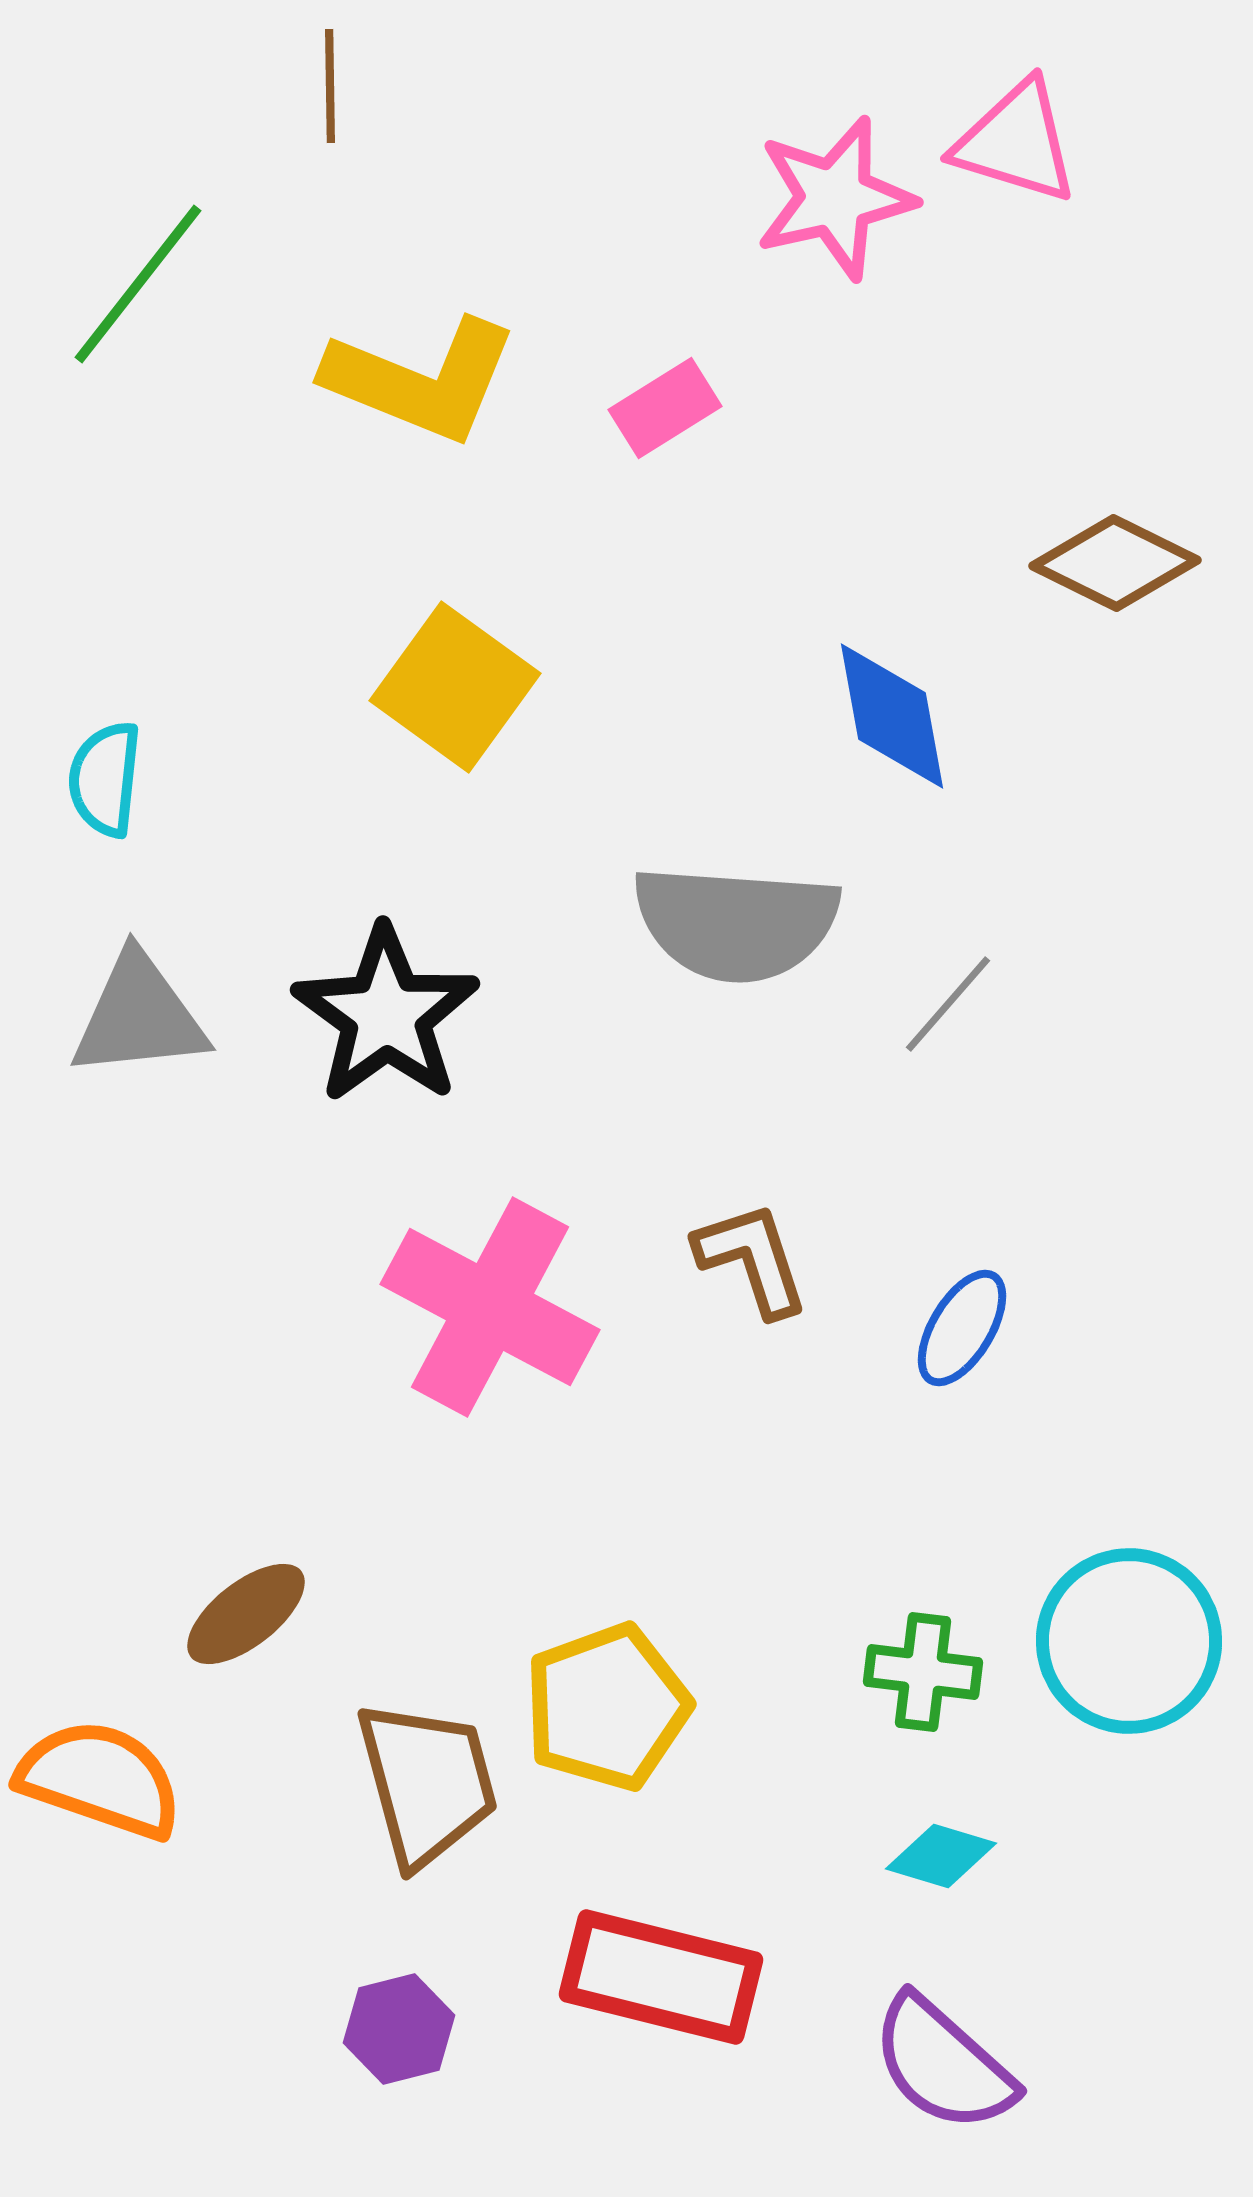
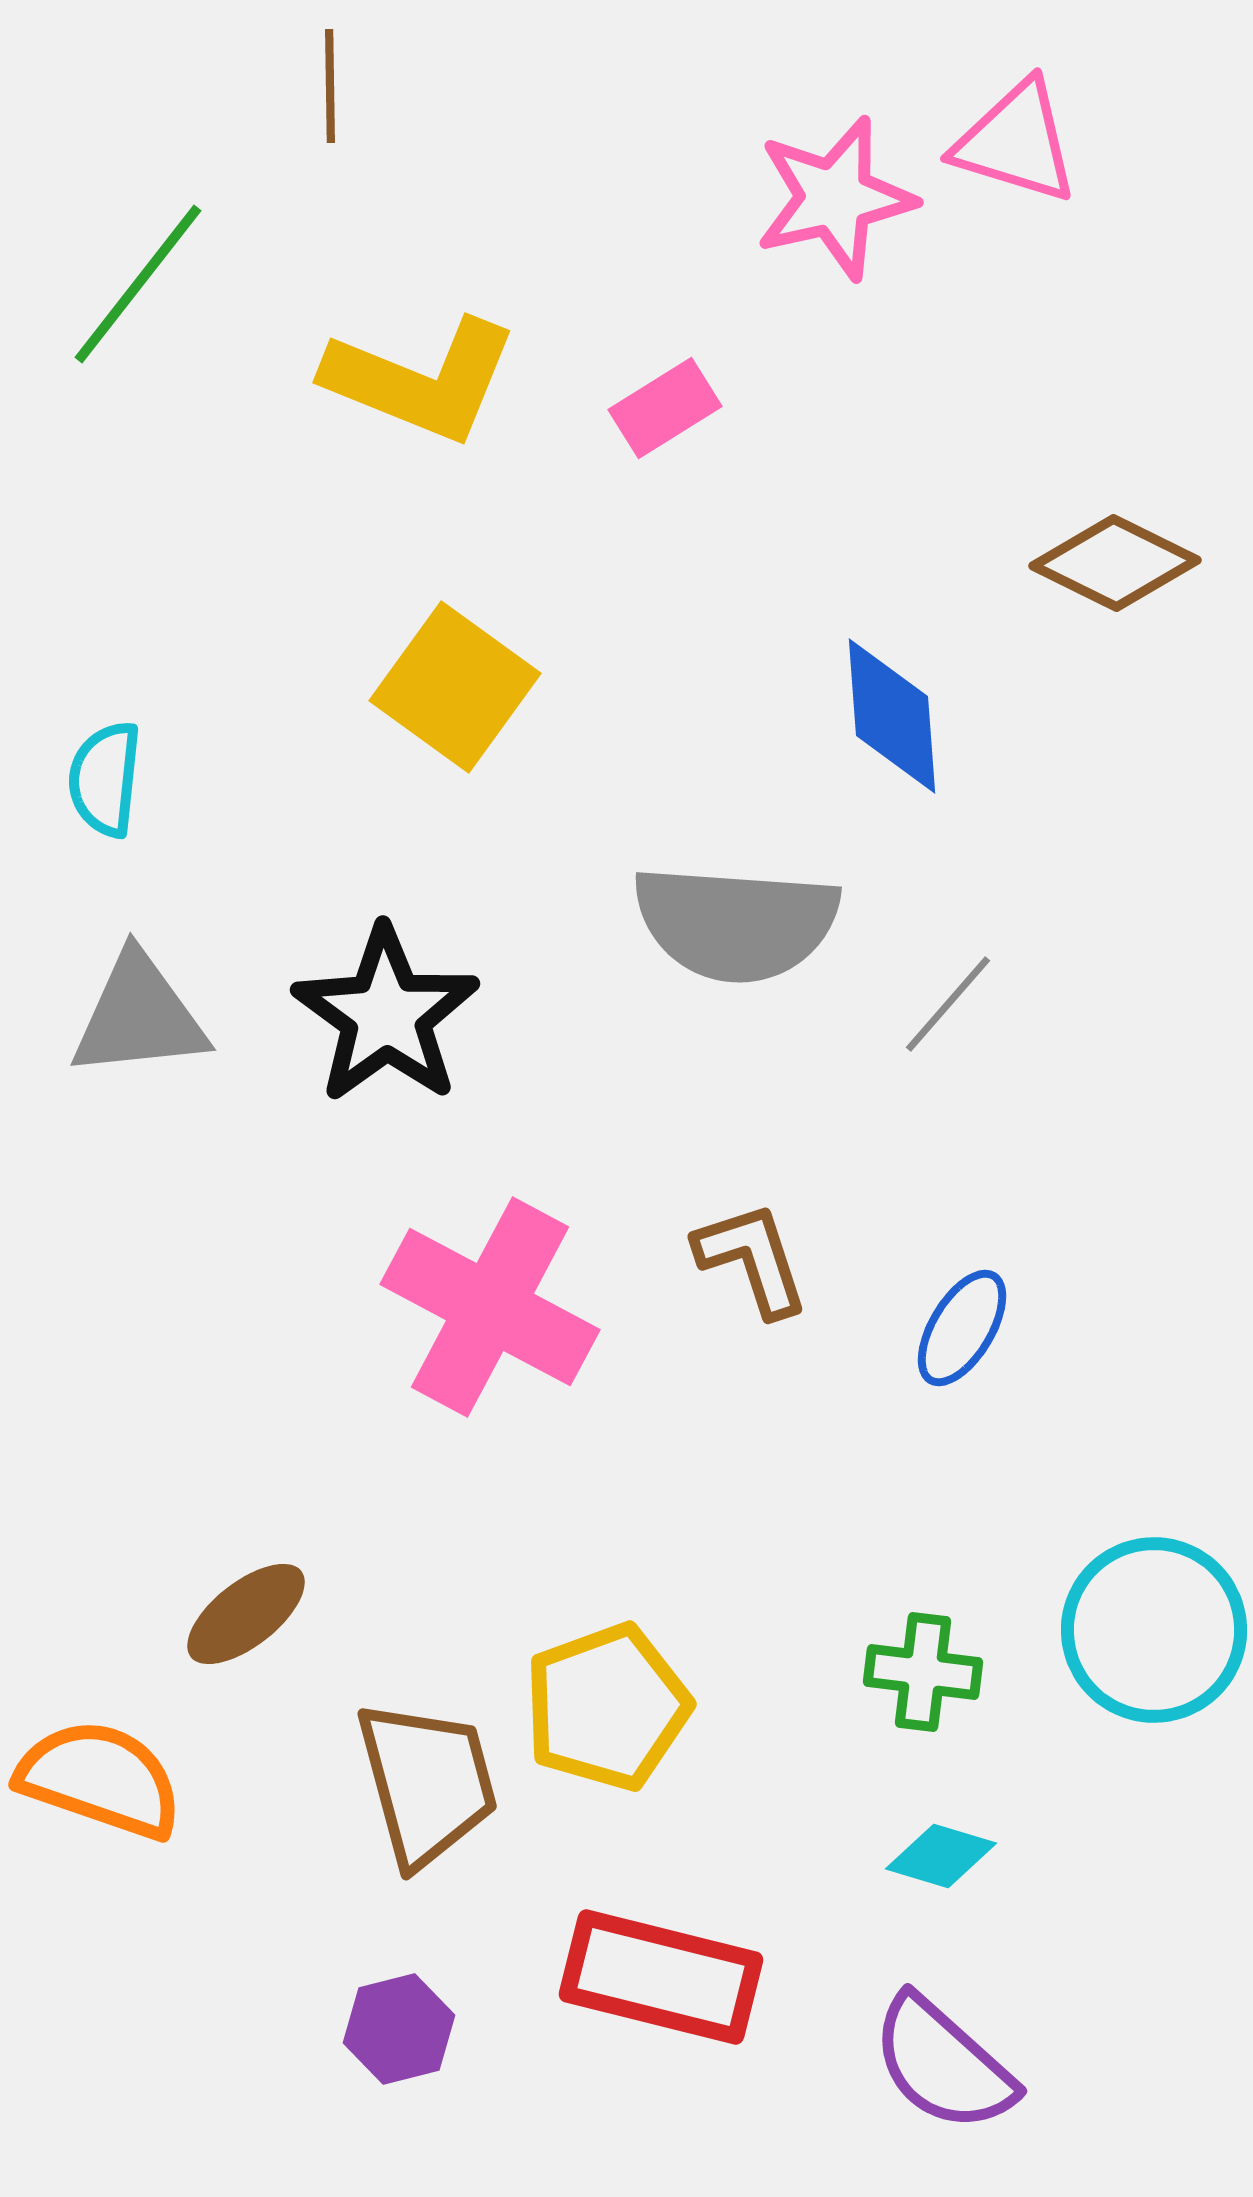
blue diamond: rotated 6 degrees clockwise
cyan circle: moved 25 px right, 11 px up
